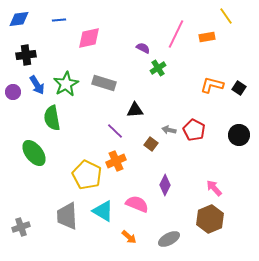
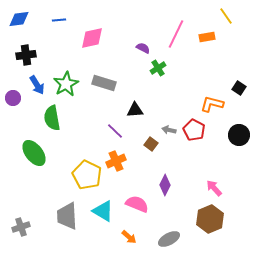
pink diamond: moved 3 px right
orange L-shape: moved 19 px down
purple circle: moved 6 px down
